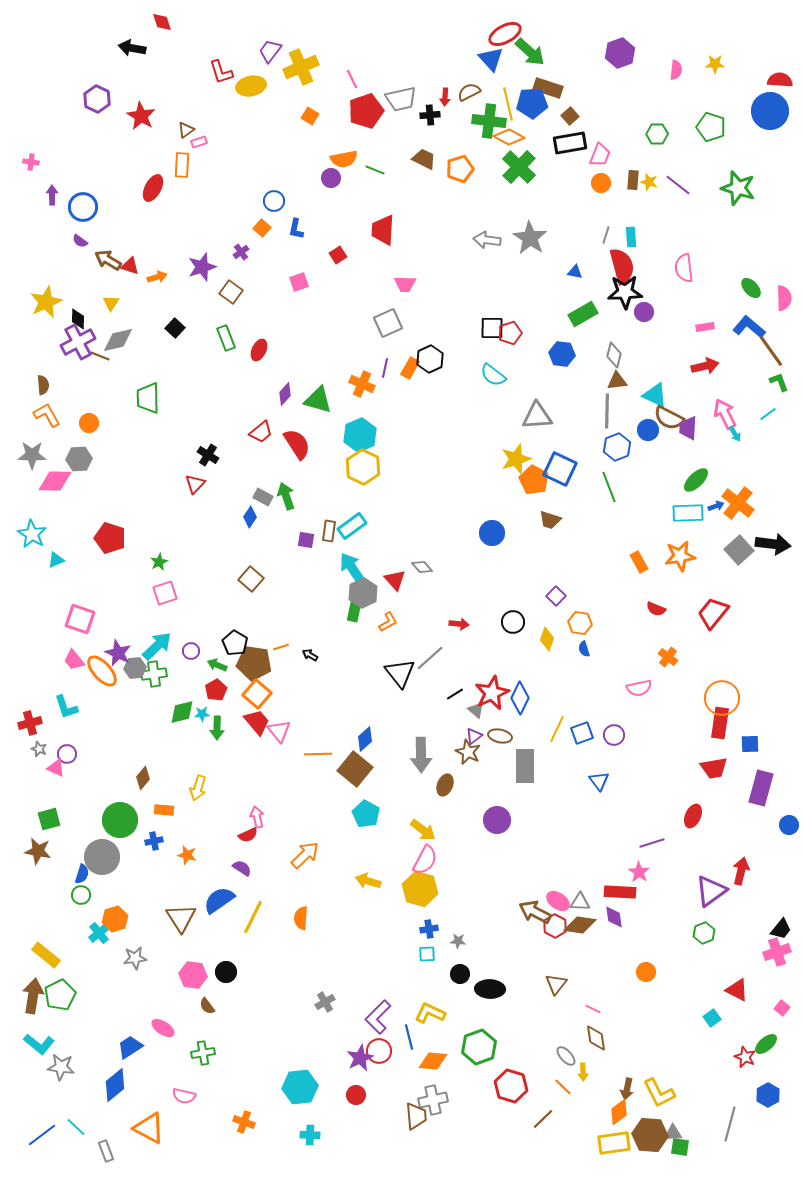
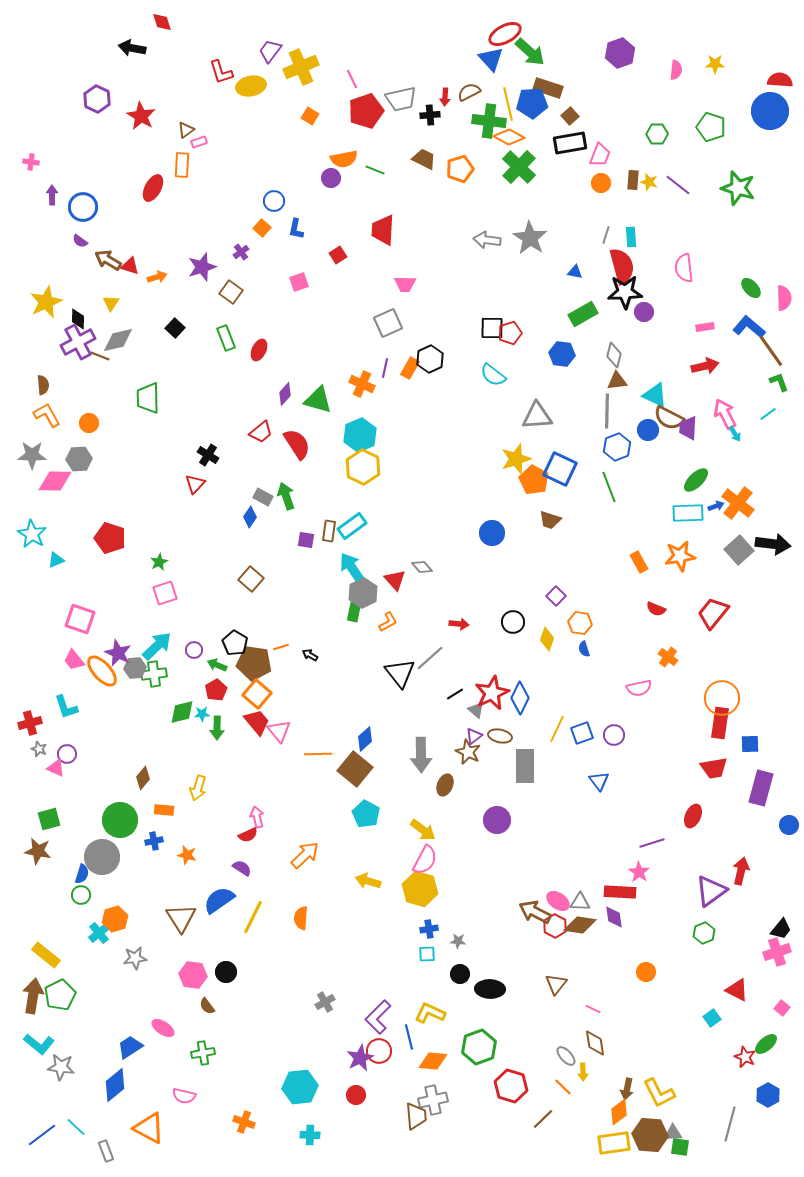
purple circle at (191, 651): moved 3 px right, 1 px up
brown diamond at (596, 1038): moved 1 px left, 5 px down
